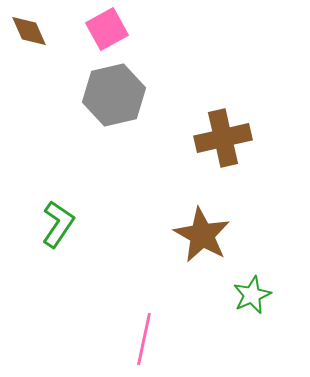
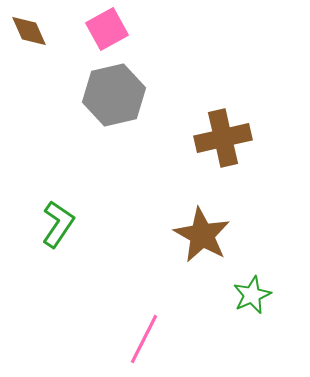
pink line: rotated 15 degrees clockwise
